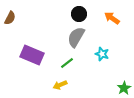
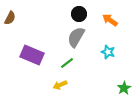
orange arrow: moved 2 px left, 2 px down
cyan star: moved 6 px right, 2 px up
